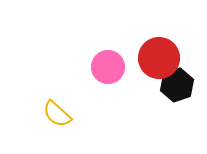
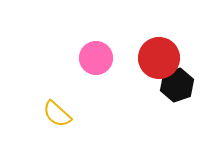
pink circle: moved 12 px left, 9 px up
